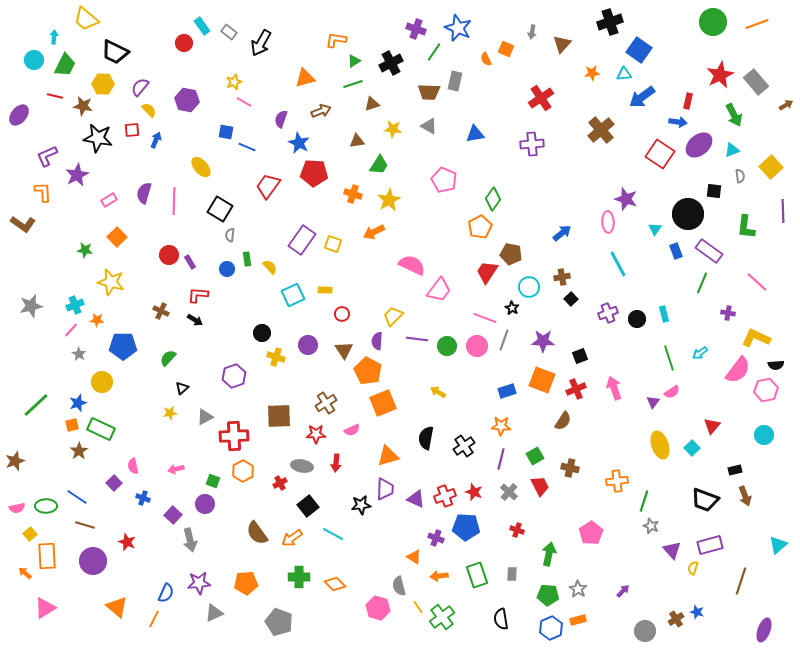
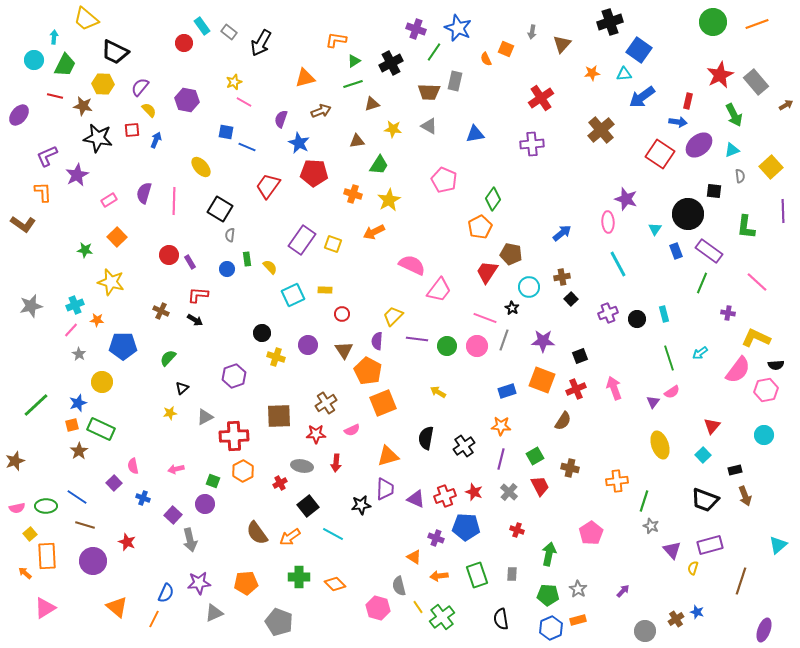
cyan square at (692, 448): moved 11 px right, 7 px down
orange arrow at (292, 538): moved 2 px left, 1 px up
